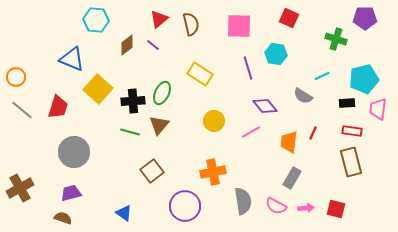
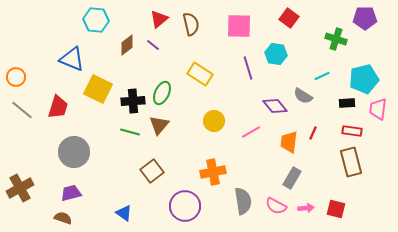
red square at (289, 18): rotated 12 degrees clockwise
yellow square at (98, 89): rotated 16 degrees counterclockwise
purple diamond at (265, 106): moved 10 px right
